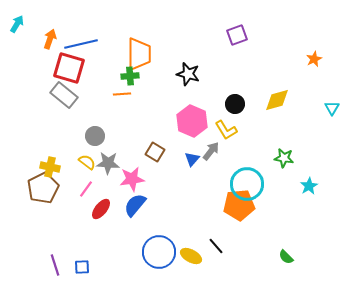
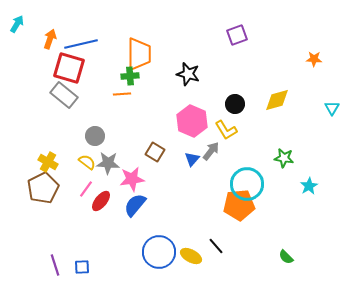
orange star: rotated 28 degrees clockwise
yellow cross: moved 2 px left, 5 px up; rotated 18 degrees clockwise
red ellipse: moved 8 px up
